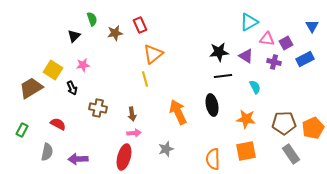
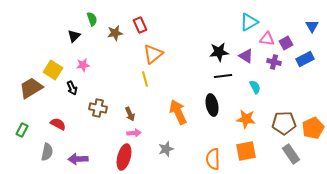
brown arrow: moved 2 px left; rotated 16 degrees counterclockwise
